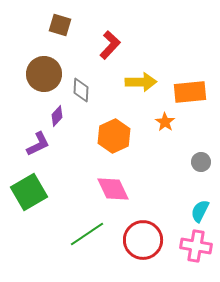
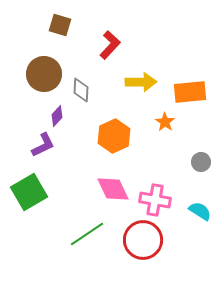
purple L-shape: moved 5 px right, 1 px down
cyan semicircle: rotated 95 degrees clockwise
pink cross: moved 41 px left, 46 px up
